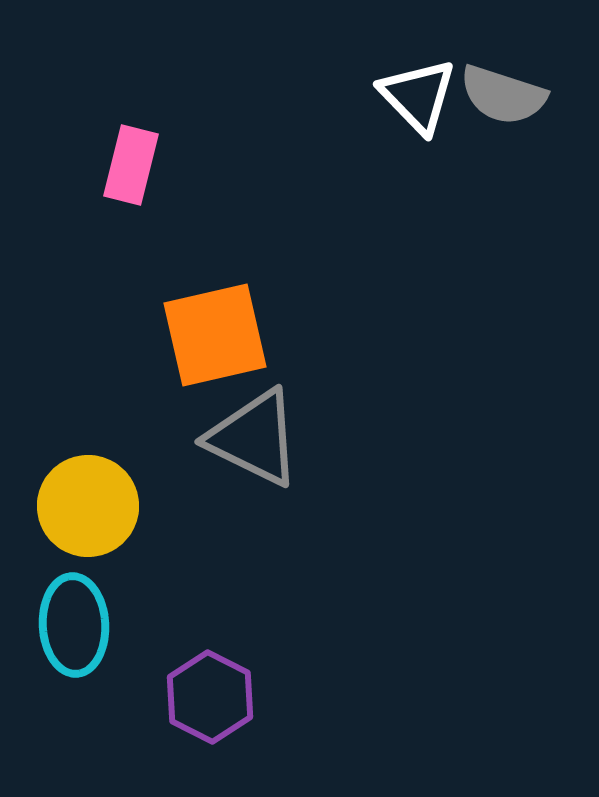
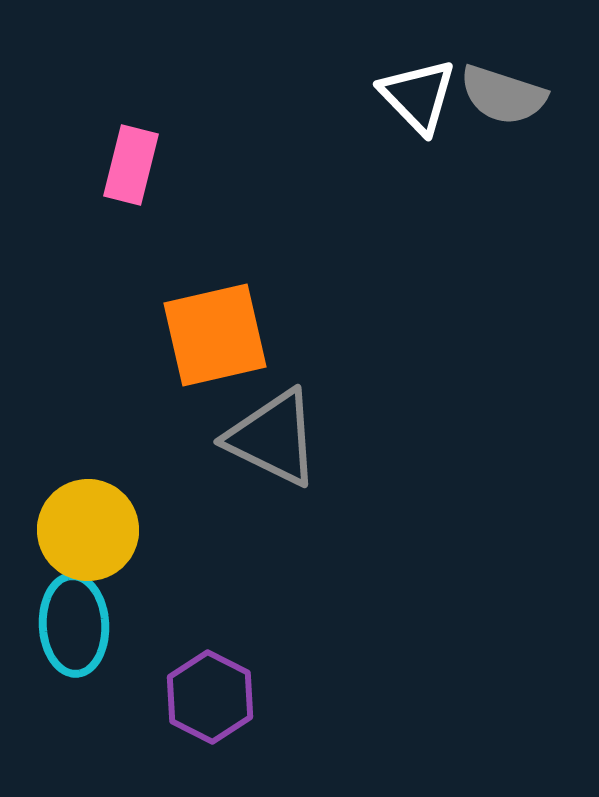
gray triangle: moved 19 px right
yellow circle: moved 24 px down
